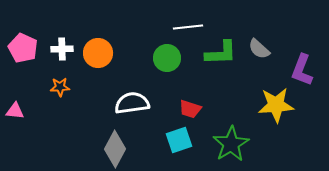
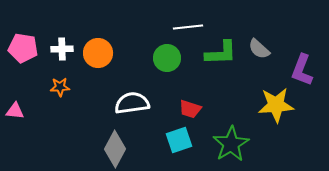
pink pentagon: rotated 16 degrees counterclockwise
